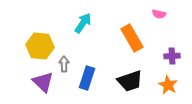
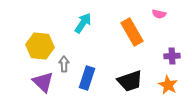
orange rectangle: moved 6 px up
